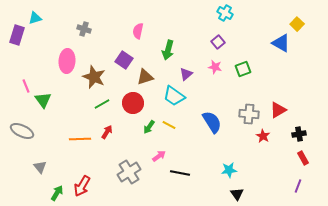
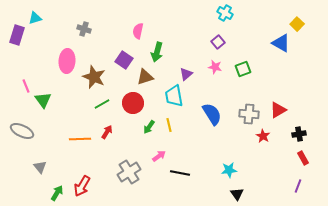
green arrow at (168, 50): moved 11 px left, 2 px down
cyan trapezoid at (174, 96): rotated 45 degrees clockwise
blue semicircle at (212, 122): moved 8 px up
yellow line at (169, 125): rotated 48 degrees clockwise
